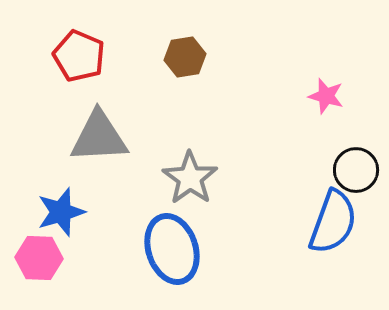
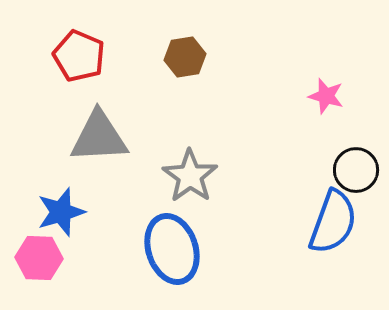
gray star: moved 2 px up
